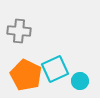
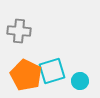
cyan square: moved 3 px left, 2 px down; rotated 8 degrees clockwise
